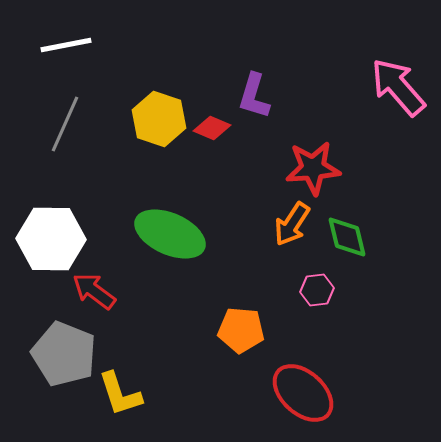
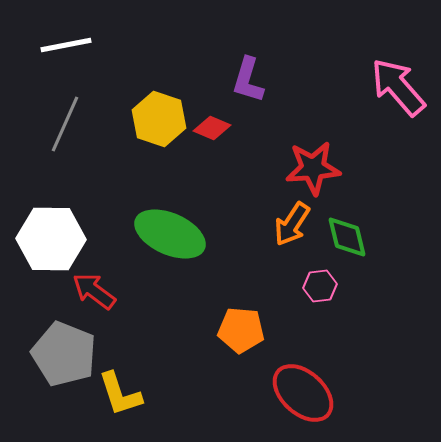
purple L-shape: moved 6 px left, 16 px up
pink hexagon: moved 3 px right, 4 px up
